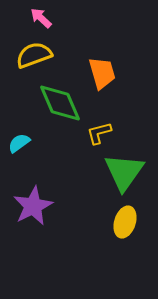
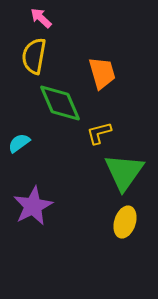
yellow semicircle: moved 1 px down; rotated 60 degrees counterclockwise
